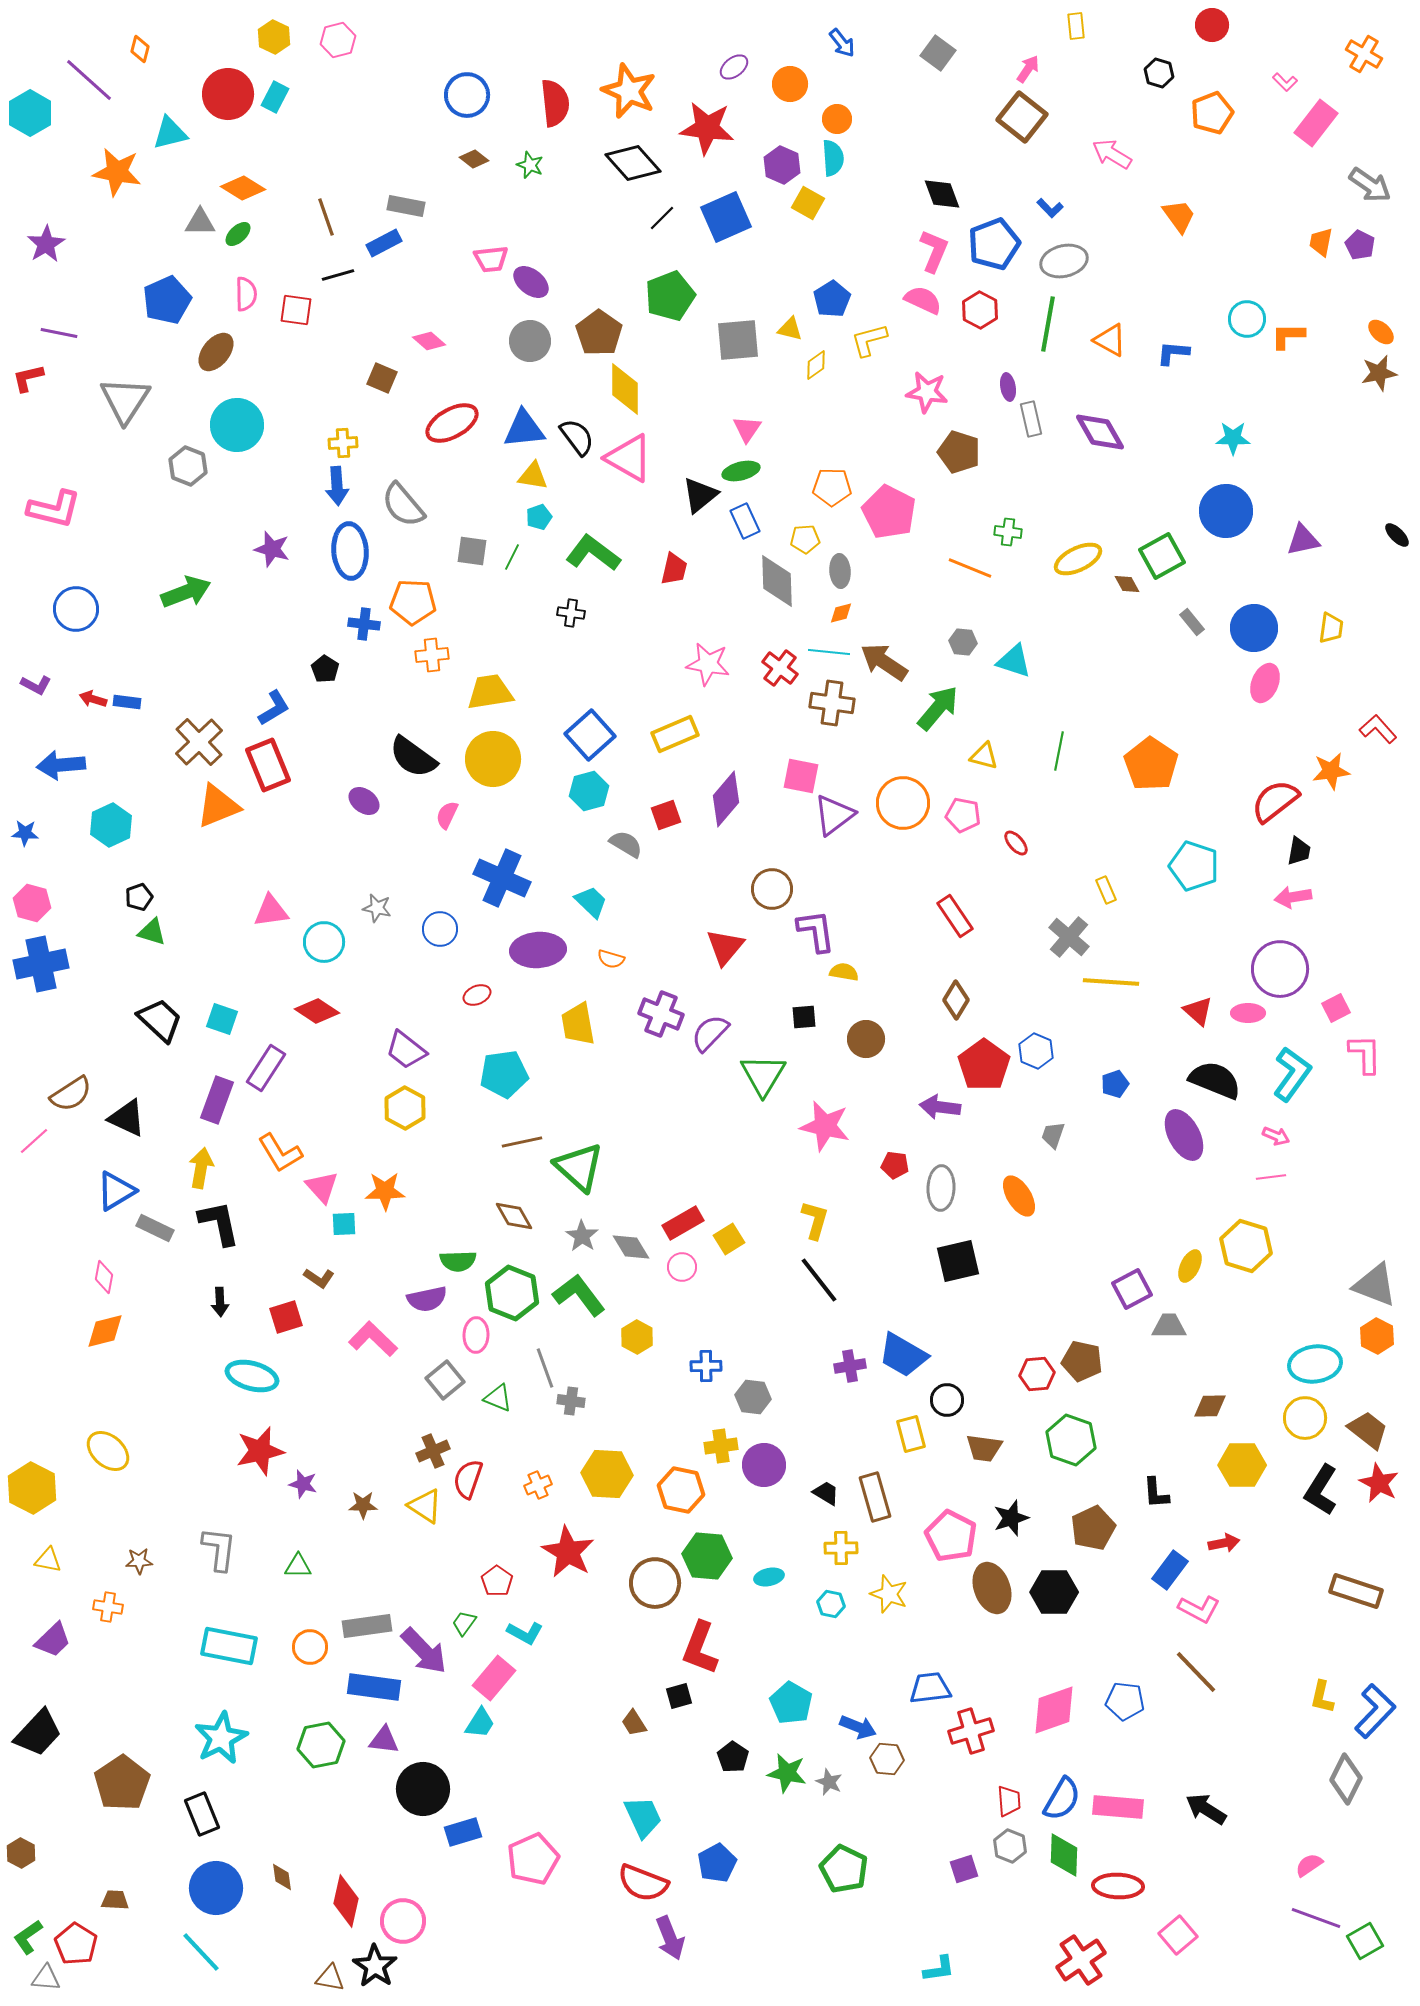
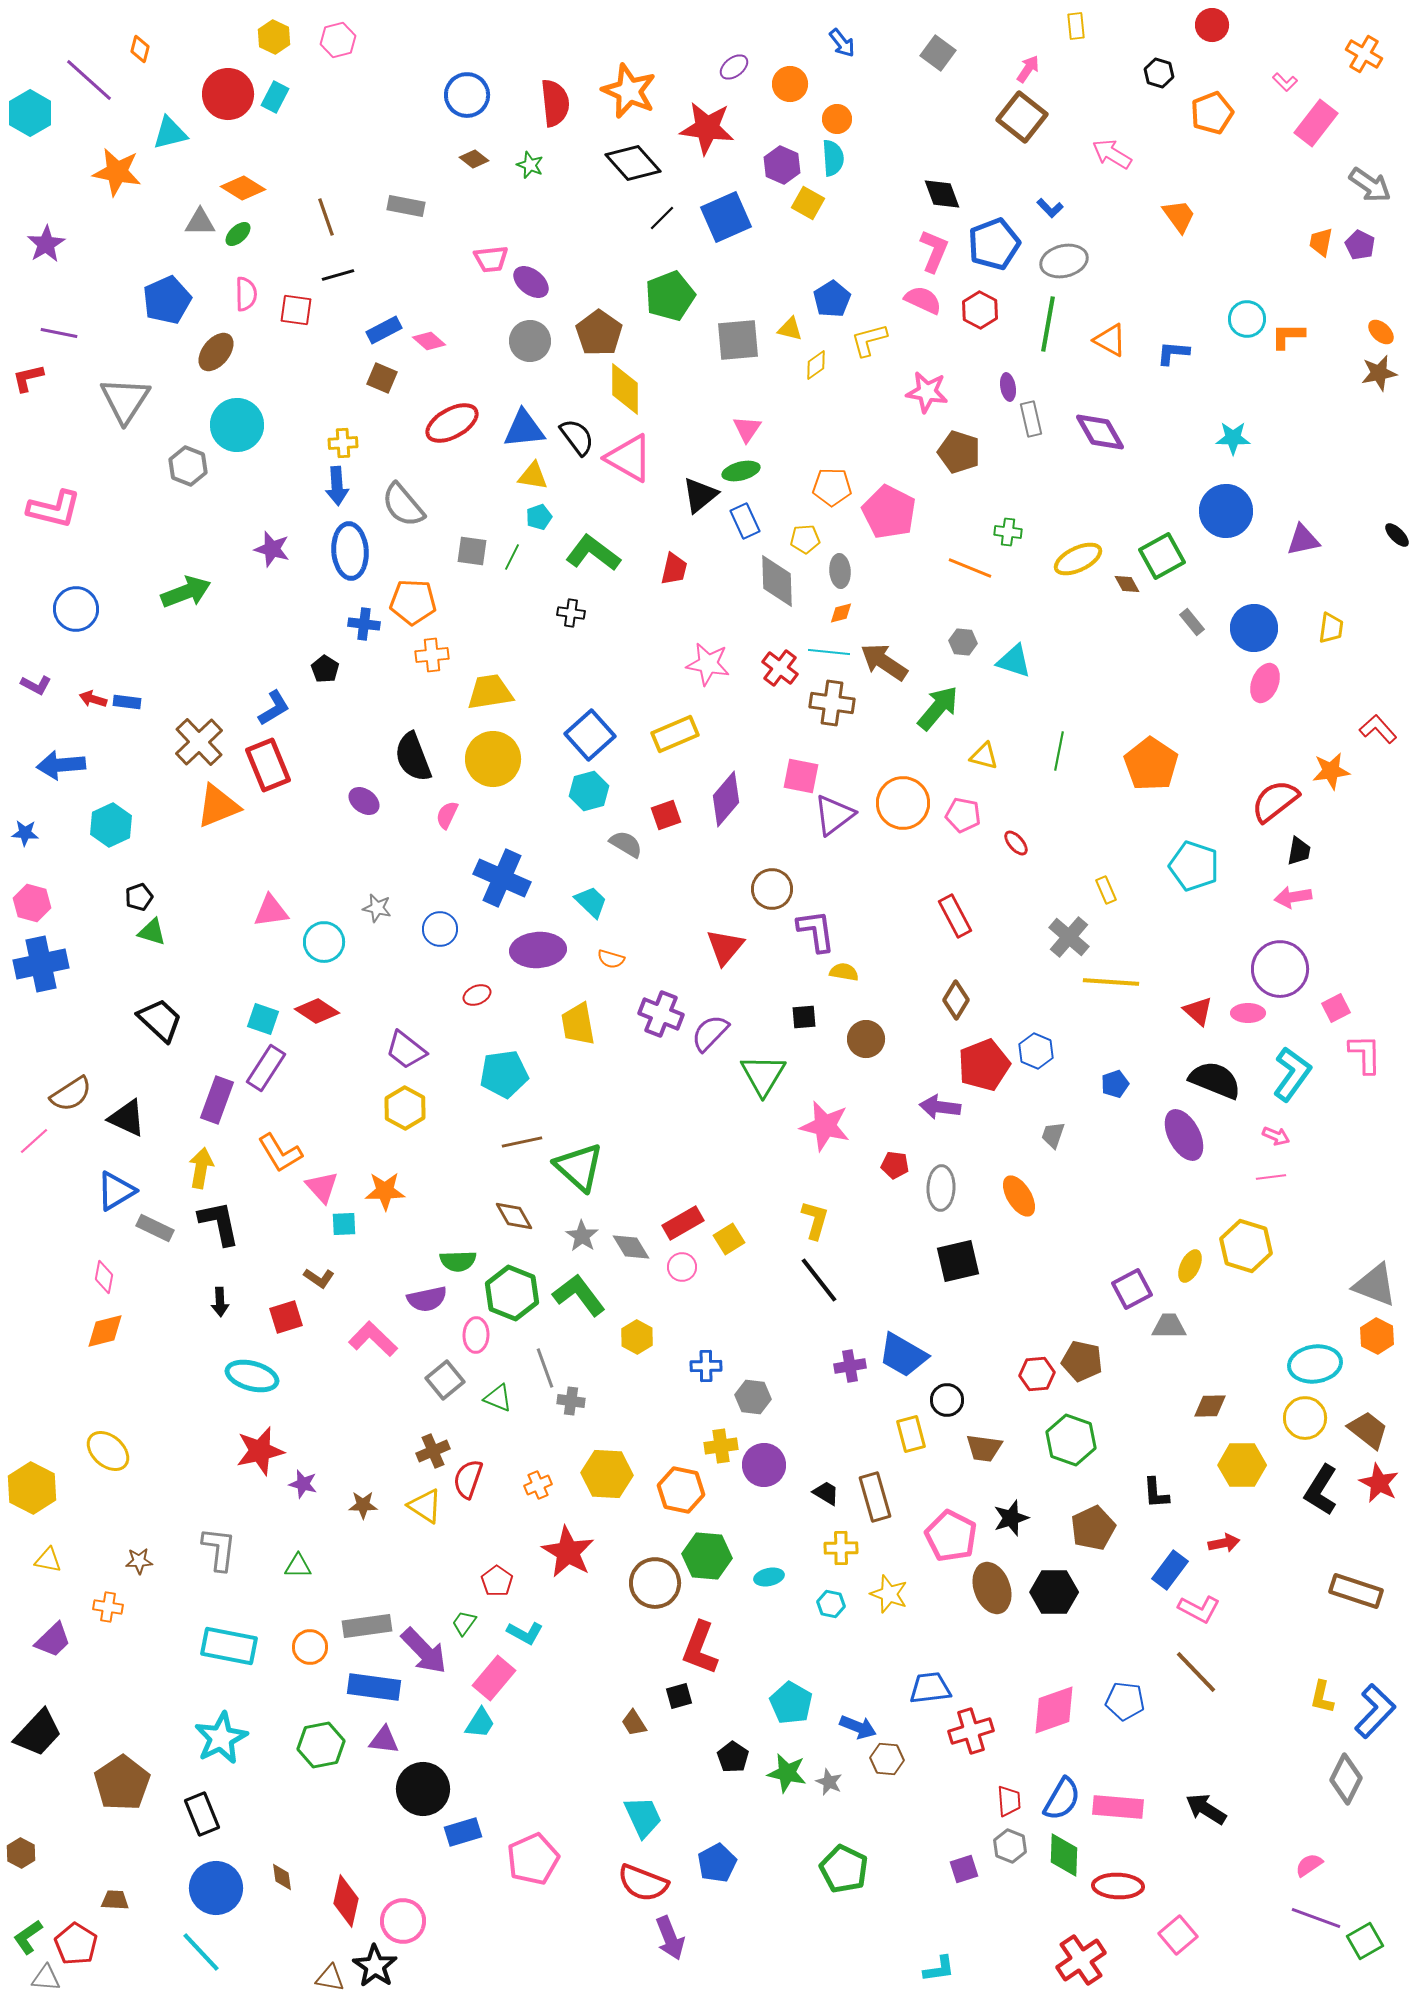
blue rectangle at (384, 243): moved 87 px down
black semicircle at (413, 757): rotated 33 degrees clockwise
red rectangle at (955, 916): rotated 6 degrees clockwise
cyan square at (222, 1019): moved 41 px right
red pentagon at (984, 1065): rotated 15 degrees clockwise
